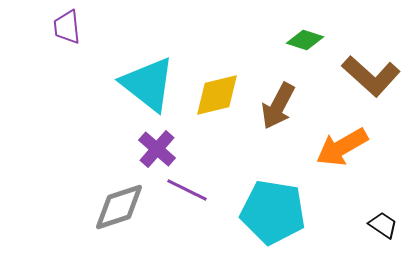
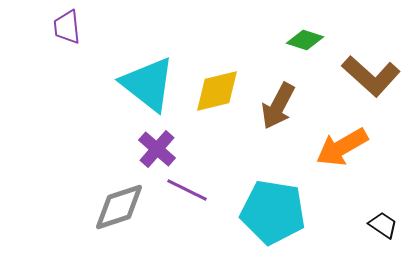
yellow diamond: moved 4 px up
